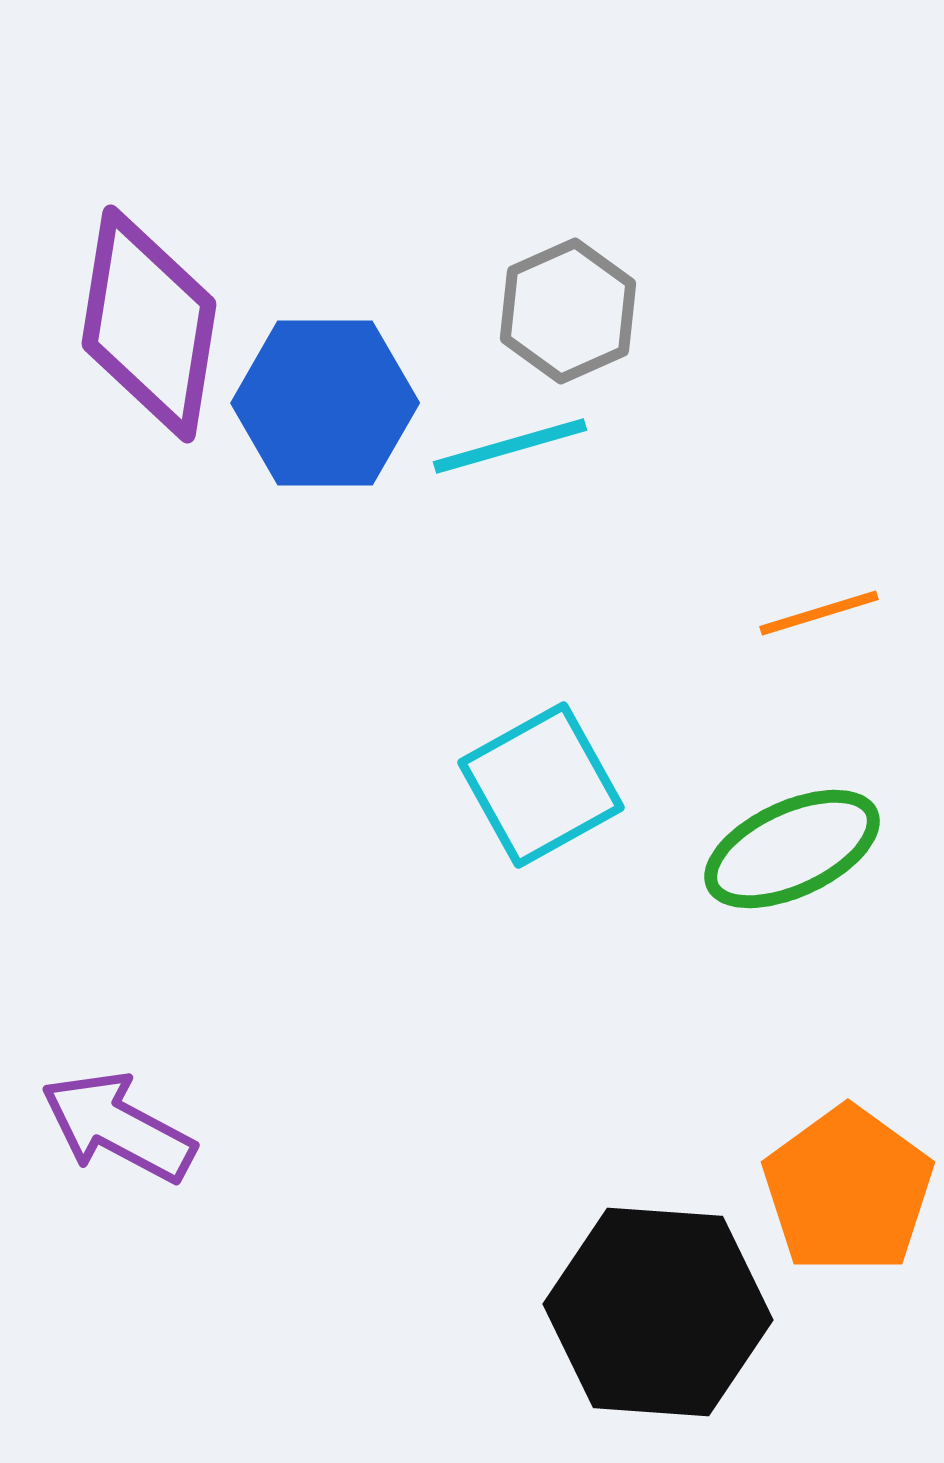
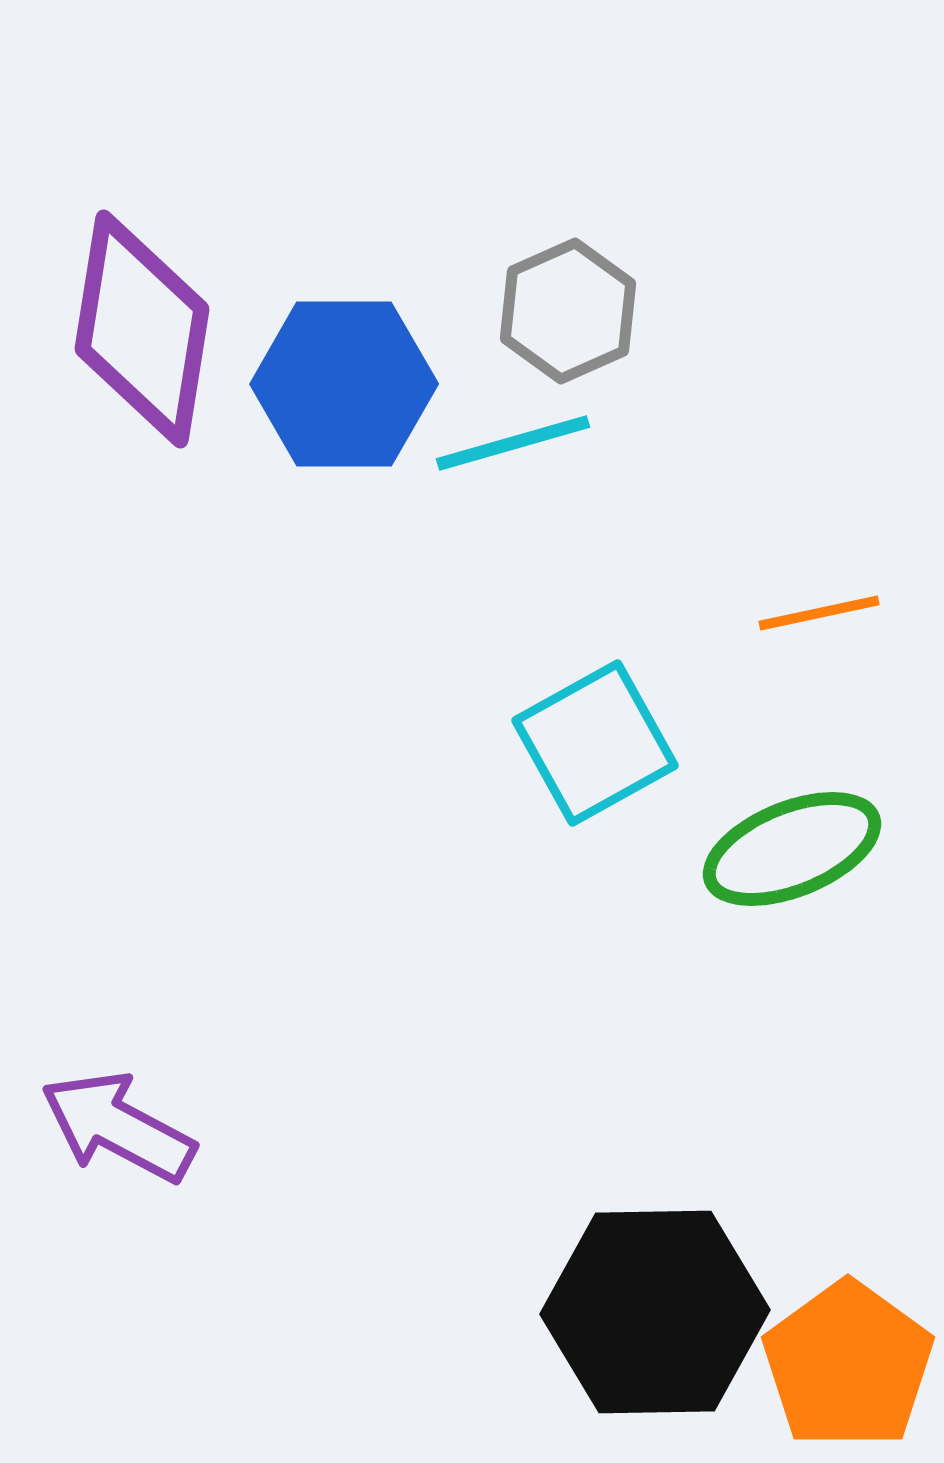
purple diamond: moved 7 px left, 5 px down
blue hexagon: moved 19 px right, 19 px up
cyan line: moved 3 px right, 3 px up
orange line: rotated 5 degrees clockwise
cyan square: moved 54 px right, 42 px up
green ellipse: rotated 3 degrees clockwise
orange pentagon: moved 175 px down
black hexagon: moved 3 px left; rotated 5 degrees counterclockwise
